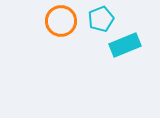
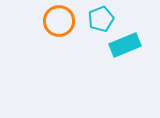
orange circle: moved 2 px left
